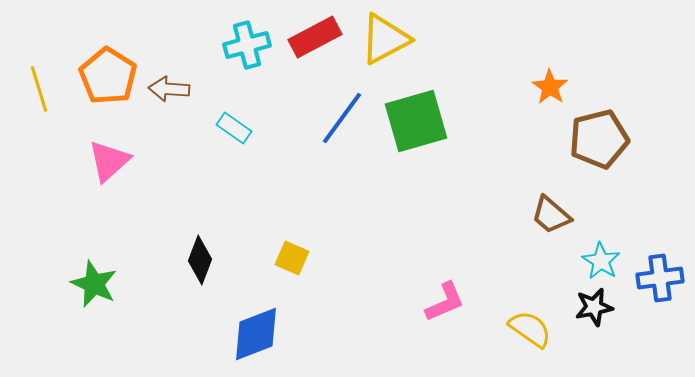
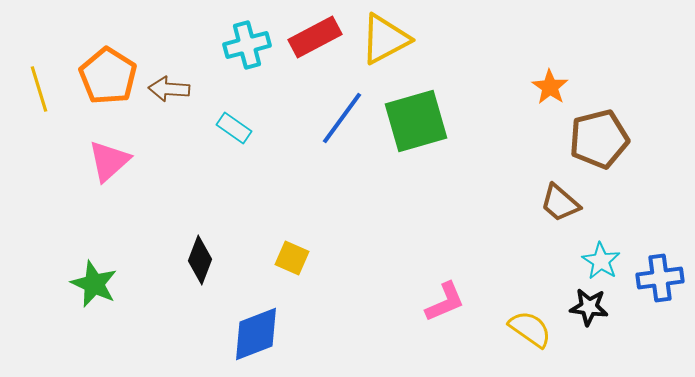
brown trapezoid: moved 9 px right, 12 px up
black star: moved 5 px left; rotated 18 degrees clockwise
